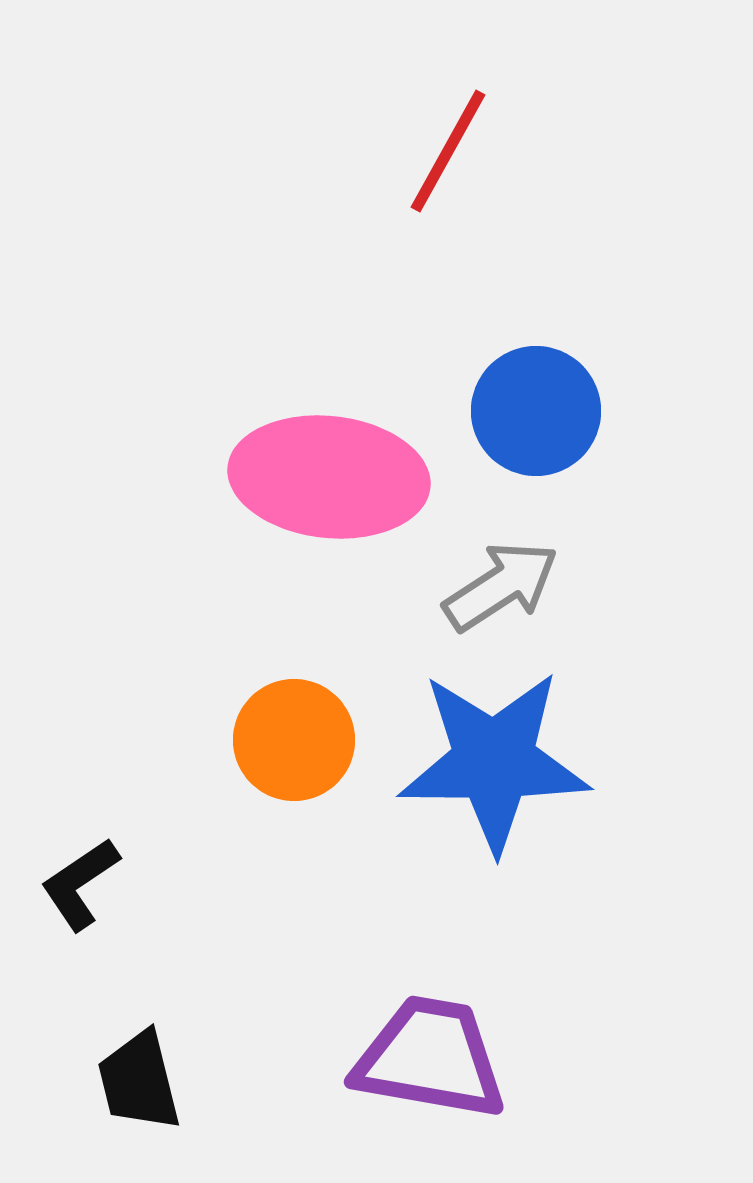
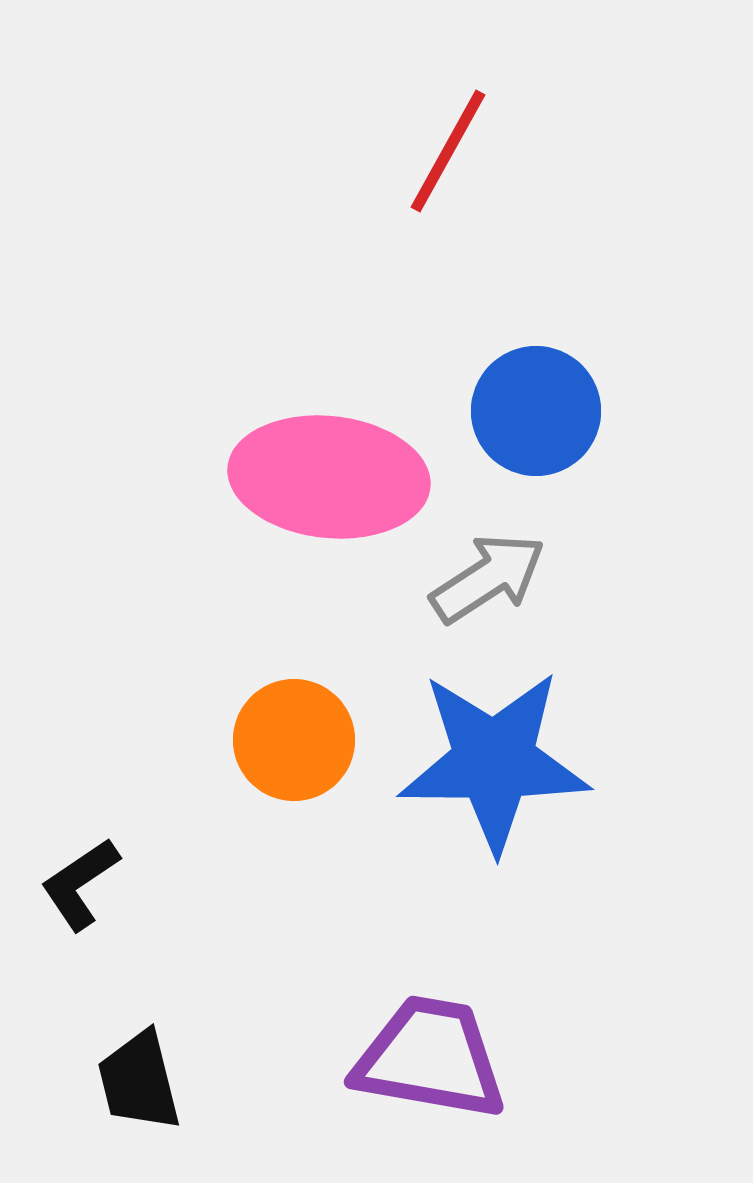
gray arrow: moved 13 px left, 8 px up
